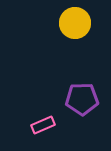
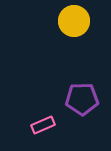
yellow circle: moved 1 px left, 2 px up
